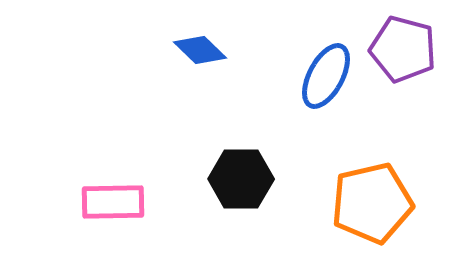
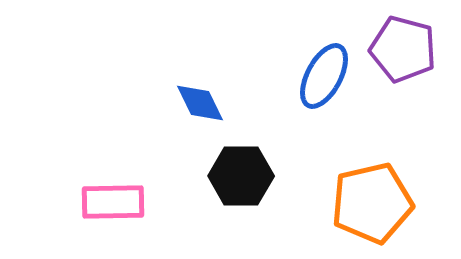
blue diamond: moved 53 px down; rotated 20 degrees clockwise
blue ellipse: moved 2 px left
black hexagon: moved 3 px up
